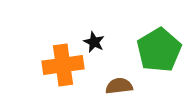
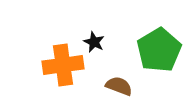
brown semicircle: rotated 28 degrees clockwise
